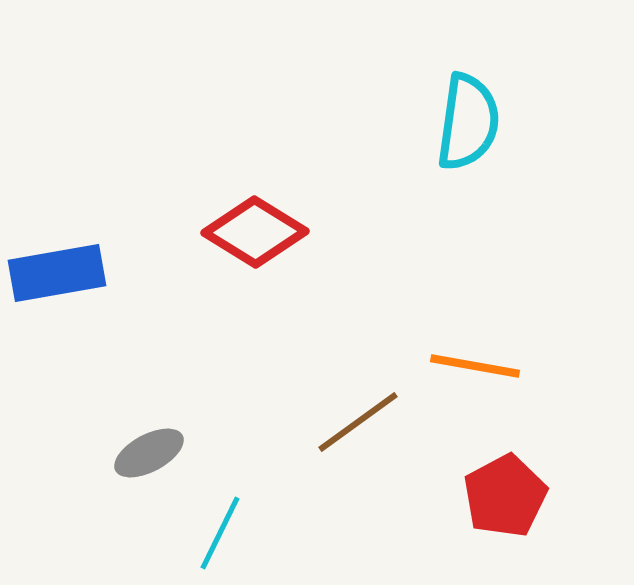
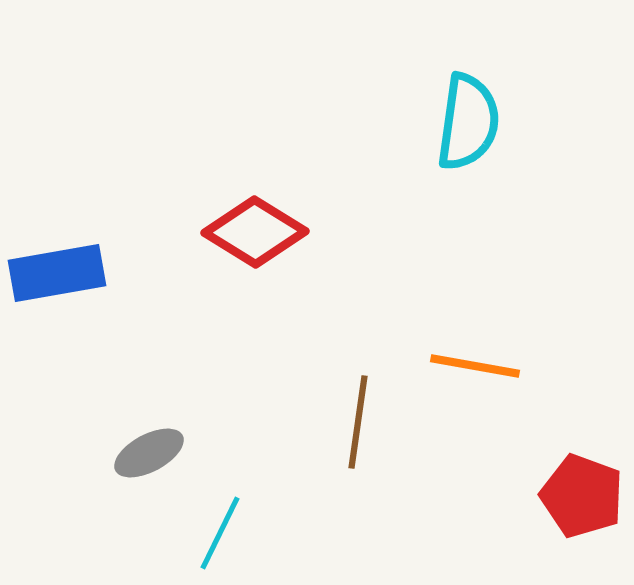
brown line: rotated 46 degrees counterclockwise
red pentagon: moved 77 px right; rotated 24 degrees counterclockwise
